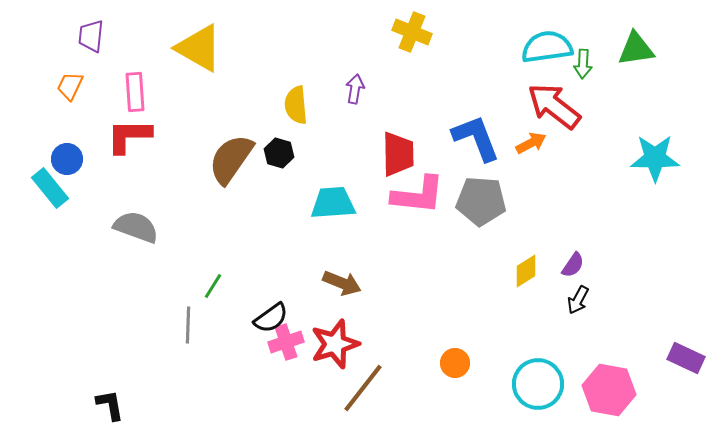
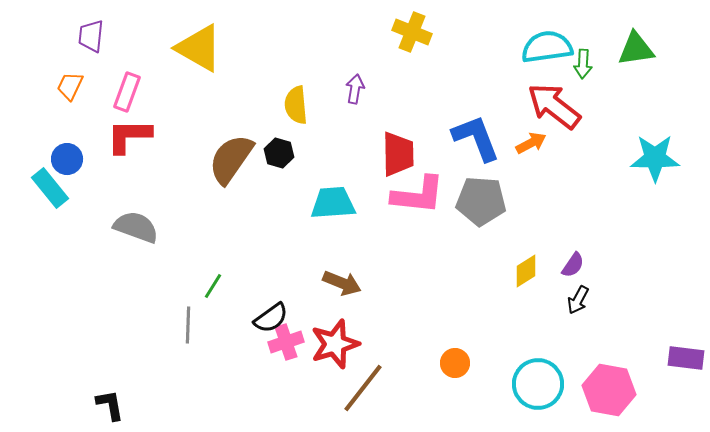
pink rectangle: moved 8 px left; rotated 24 degrees clockwise
purple rectangle: rotated 18 degrees counterclockwise
